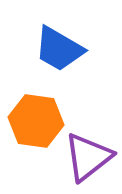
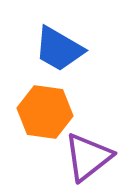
orange hexagon: moved 9 px right, 9 px up
